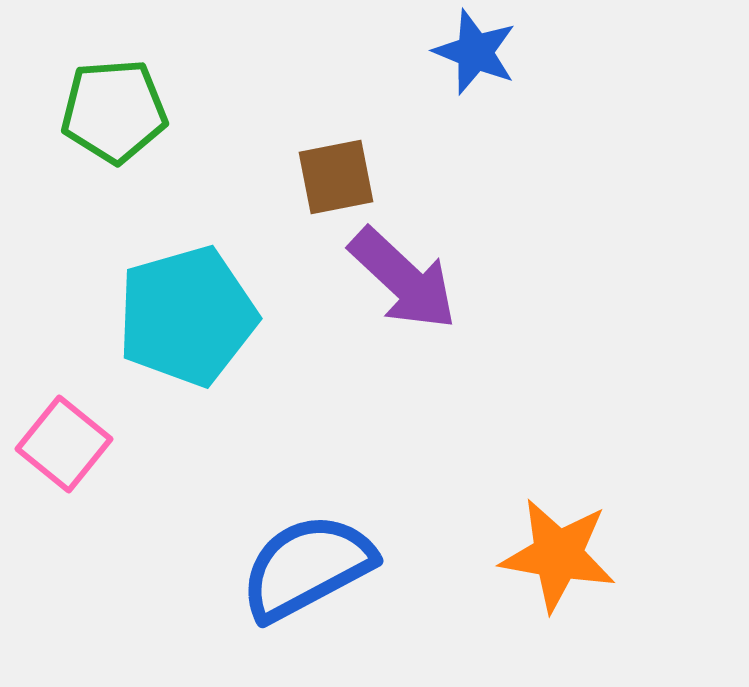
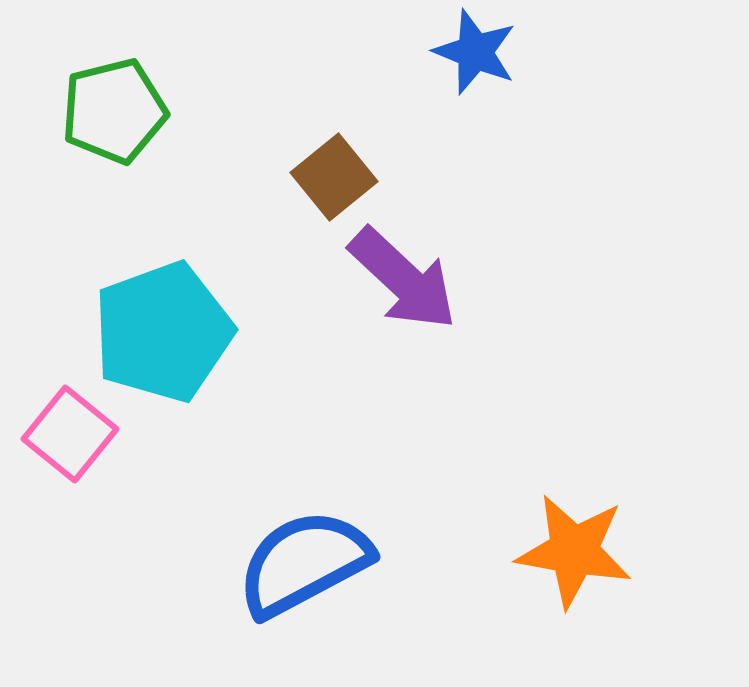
green pentagon: rotated 10 degrees counterclockwise
brown square: moved 2 px left; rotated 28 degrees counterclockwise
cyan pentagon: moved 24 px left, 16 px down; rotated 4 degrees counterclockwise
pink square: moved 6 px right, 10 px up
orange star: moved 16 px right, 4 px up
blue semicircle: moved 3 px left, 4 px up
